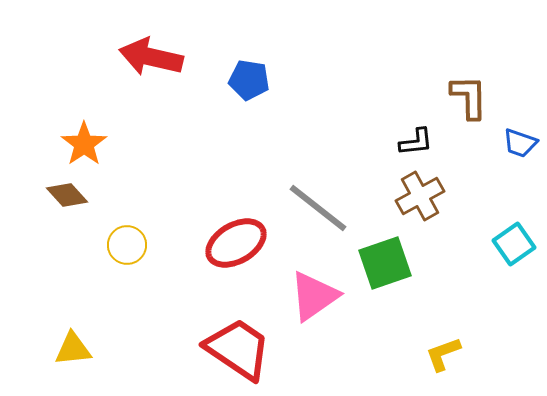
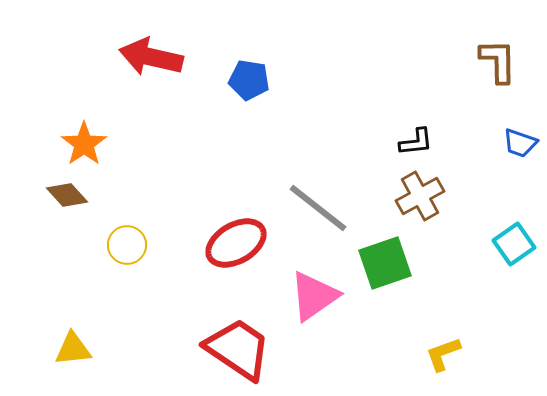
brown L-shape: moved 29 px right, 36 px up
